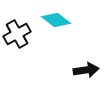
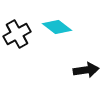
cyan diamond: moved 1 px right, 7 px down
